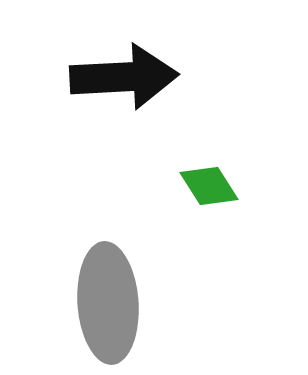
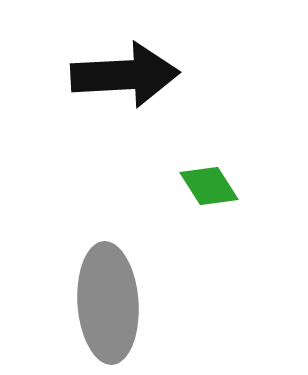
black arrow: moved 1 px right, 2 px up
